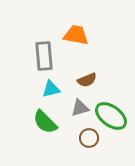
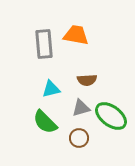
gray rectangle: moved 12 px up
brown semicircle: rotated 18 degrees clockwise
gray triangle: moved 1 px right
brown circle: moved 10 px left
